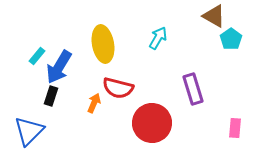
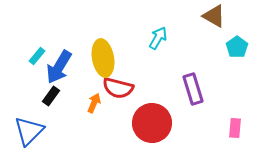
cyan pentagon: moved 6 px right, 8 px down
yellow ellipse: moved 14 px down
black rectangle: rotated 18 degrees clockwise
